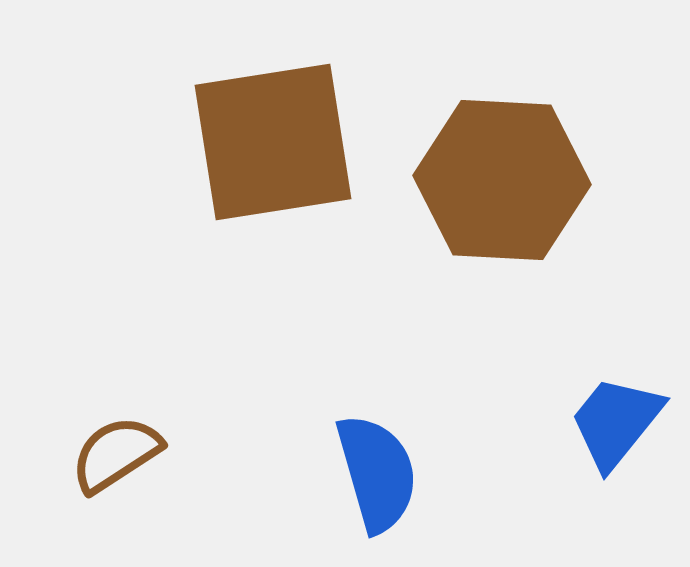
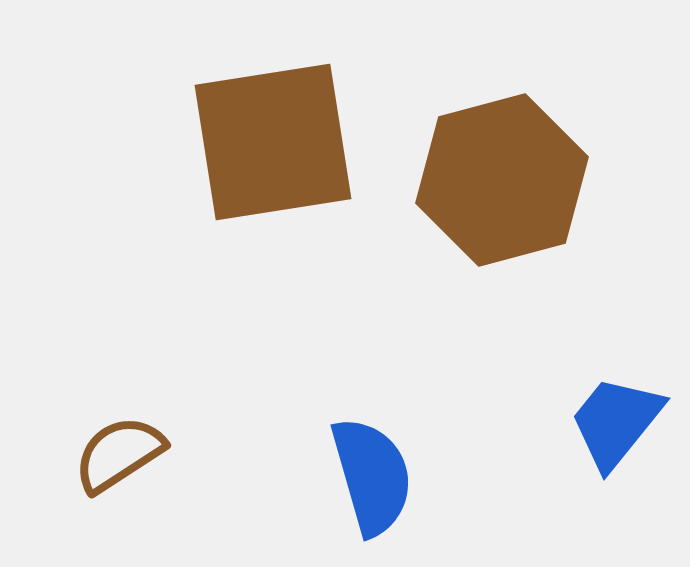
brown hexagon: rotated 18 degrees counterclockwise
brown semicircle: moved 3 px right
blue semicircle: moved 5 px left, 3 px down
